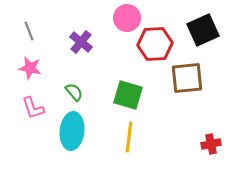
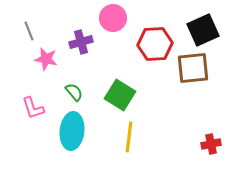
pink circle: moved 14 px left
purple cross: rotated 35 degrees clockwise
pink star: moved 16 px right, 9 px up
brown square: moved 6 px right, 10 px up
green square: moved 8 px left; rotated 16 degrees clockwise
